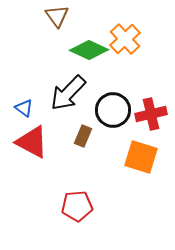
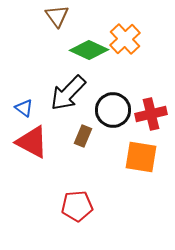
orange square: rotated 8 degrees counterclockwise
